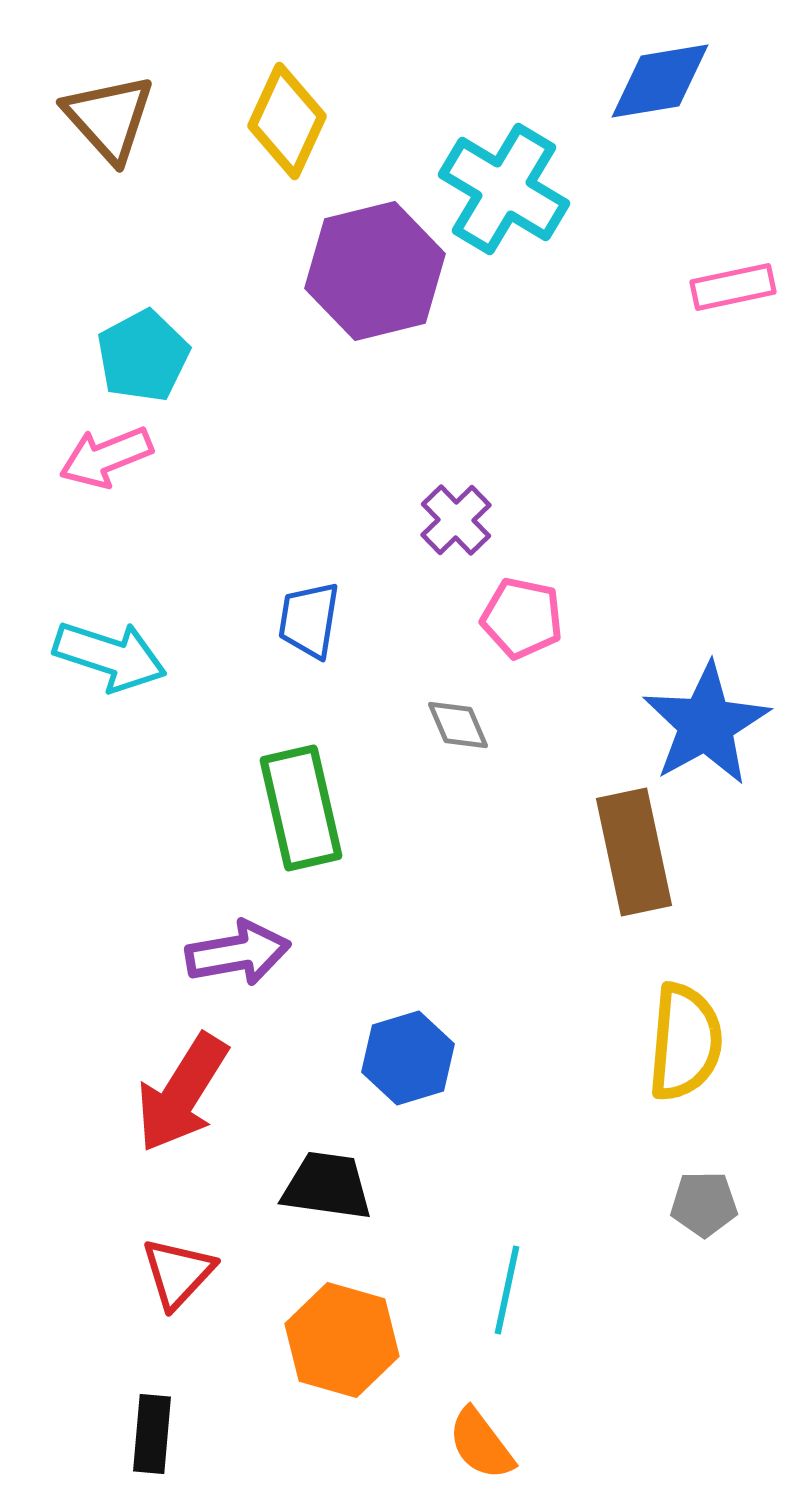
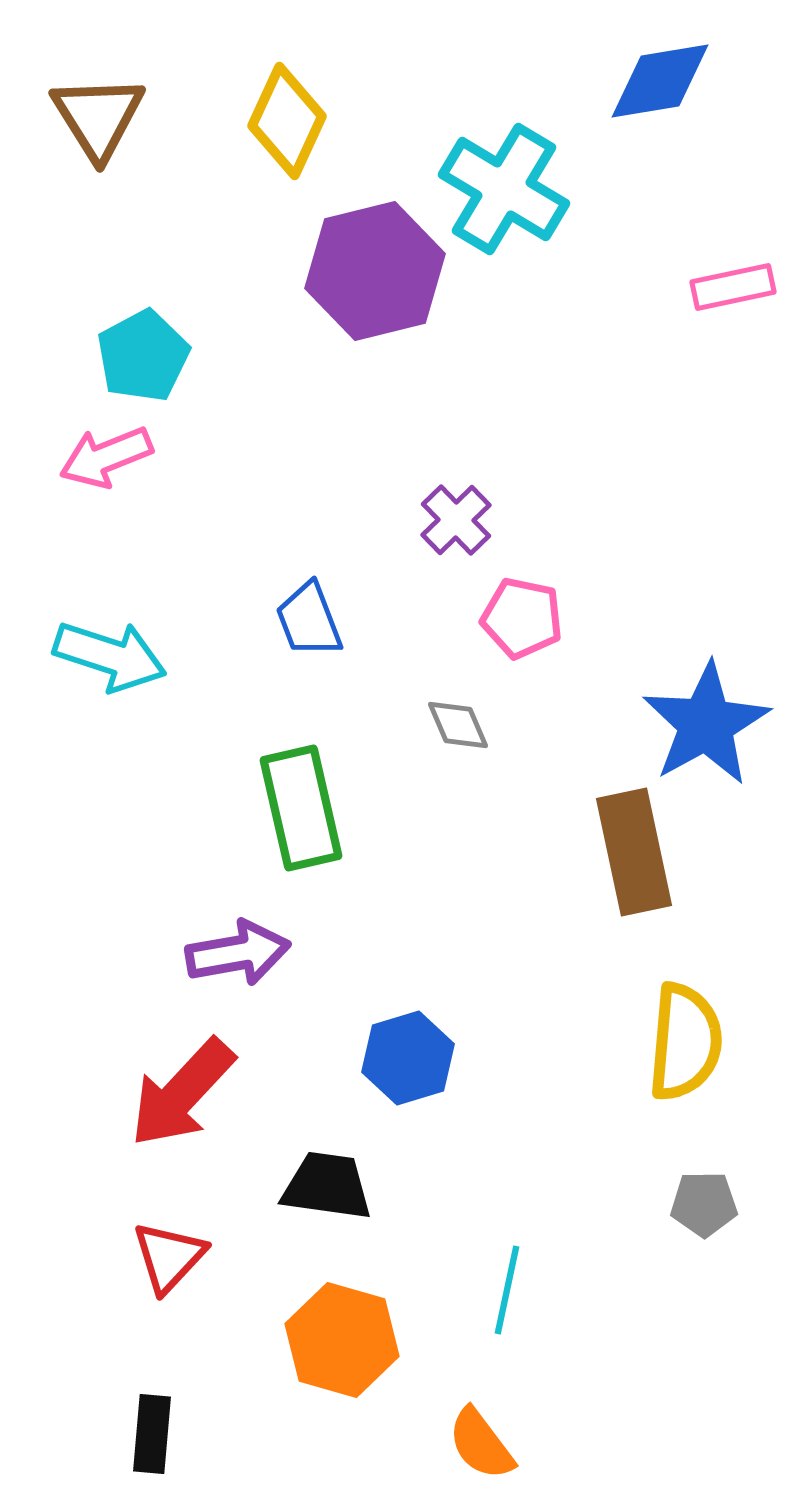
brown triangle: moved 11 px left, 1 px up; rotated 10 degrees clockwise
blue trapezoid: rotated 30 degrees counterclockwise
red arrow: rotated 11 degrees clockwise
red triangle: moved 9 px left, 16 px up
